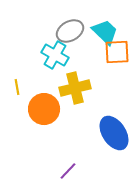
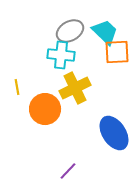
cyan cross: moved 6 px right; rotated 24 degrees counterclockwise
yellow cross: rotated 12 degrees counterclockwise
orange circle: moved 1 px right
